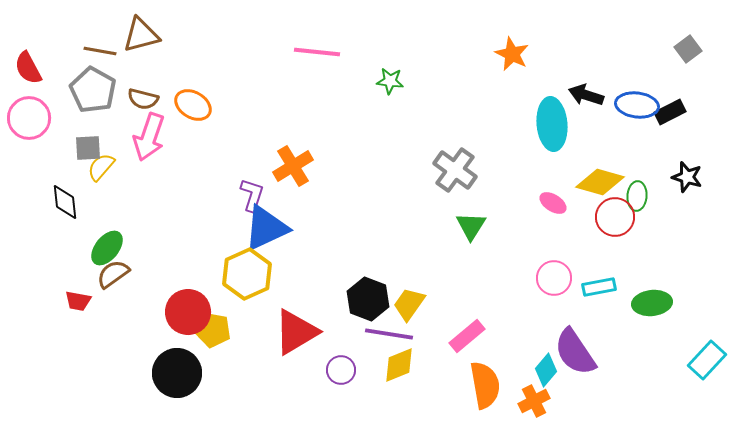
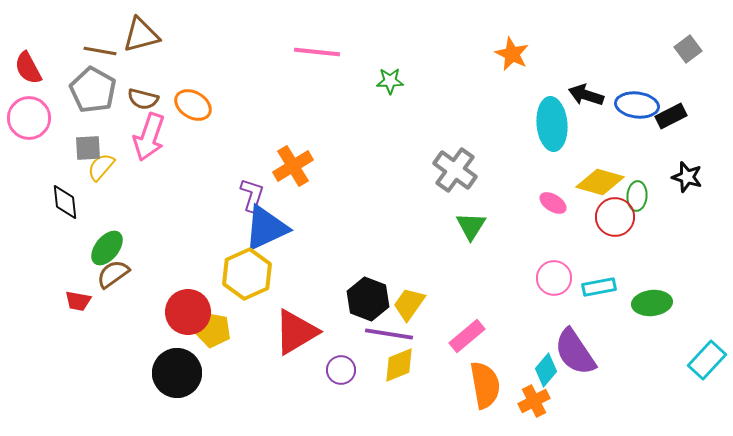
green star at (390, 81): rotated 8 degrees counterclockwise
black rectangle at (670, 112): moved 1 px right, 4 px down
